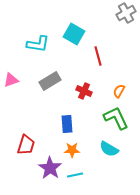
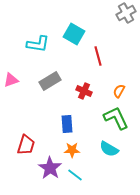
cyan line: rotated 49 degrees clockwise
